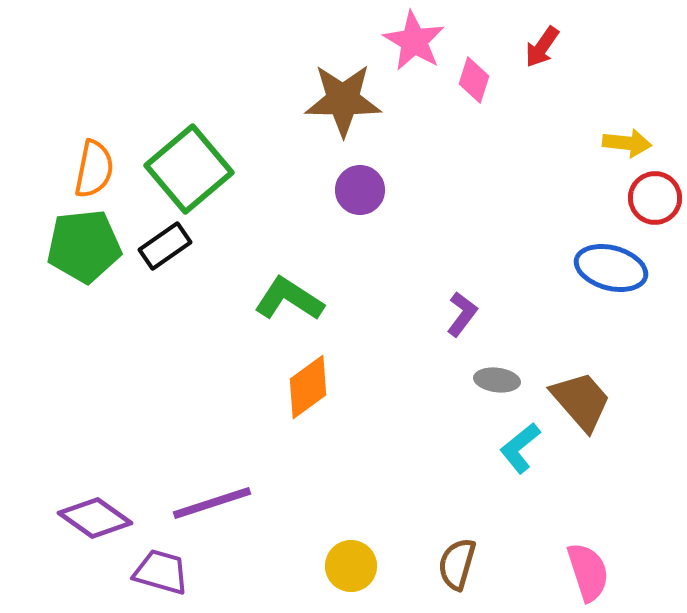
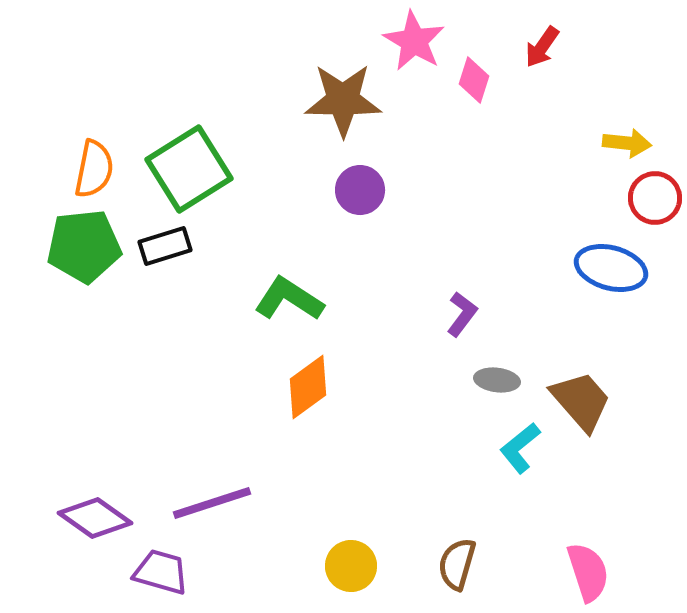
green square: rotated 8 degrees clockwise
black rectangle: rotated 18 degrees clockwise
